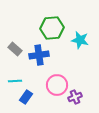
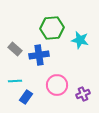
purple cross: moved 8 px right, 3 px up
